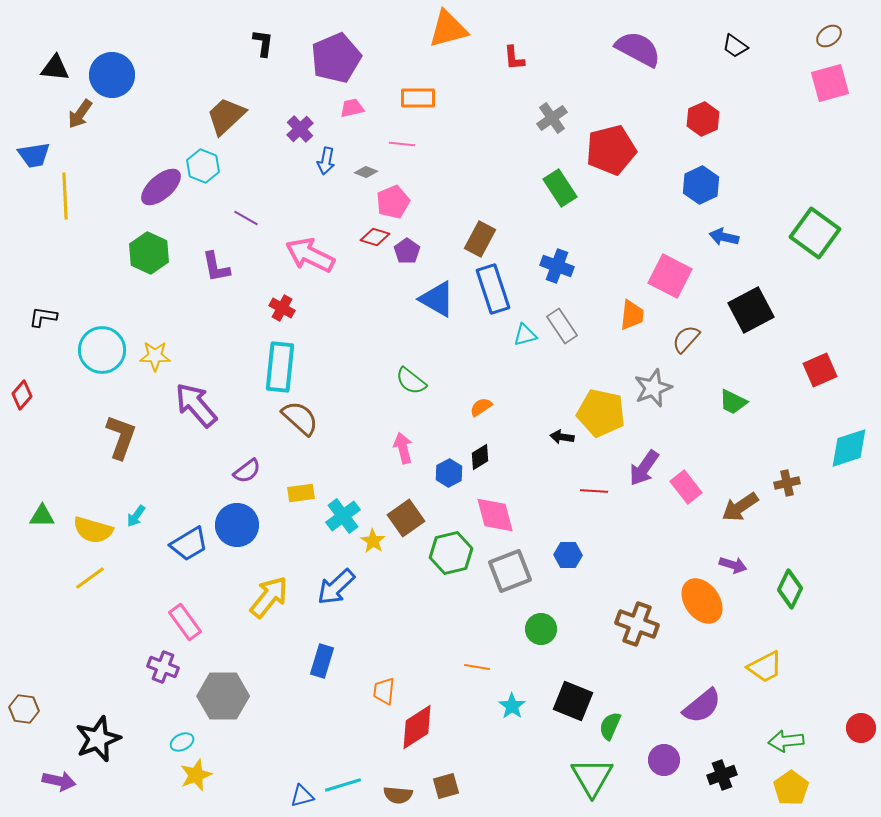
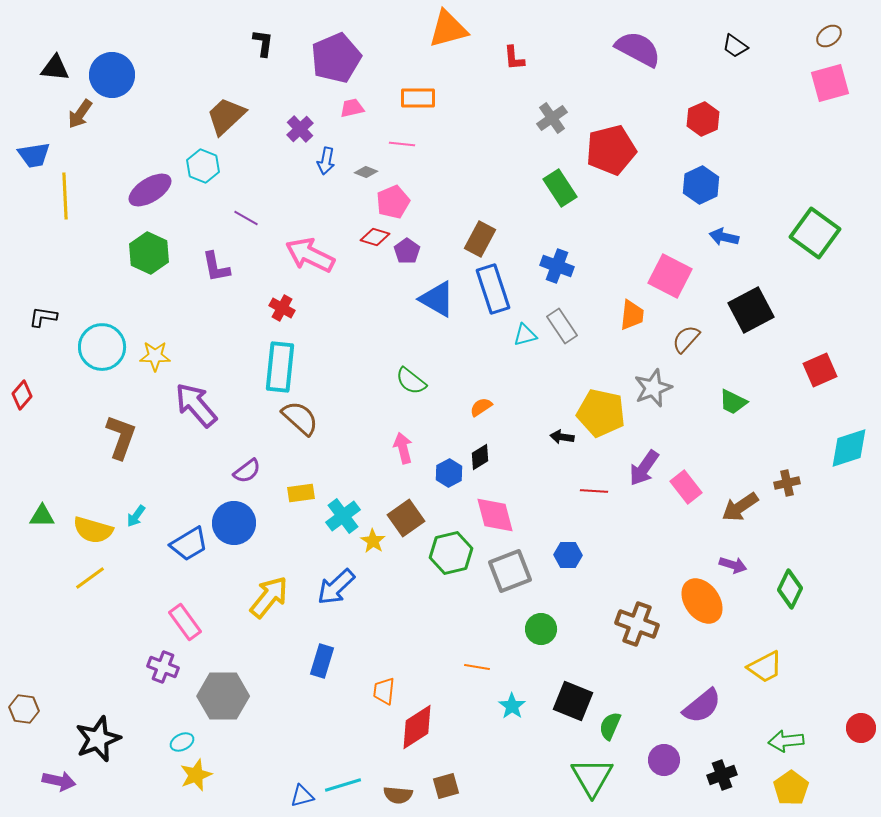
purple ellipse at (161, 187): moved 11 px left, 3 px down; rotated 9 degrees clockwise
cyan circle at (102, 350): moved 3 px up
blue circle at (237, 525): moved 3 px left, 2 px up
